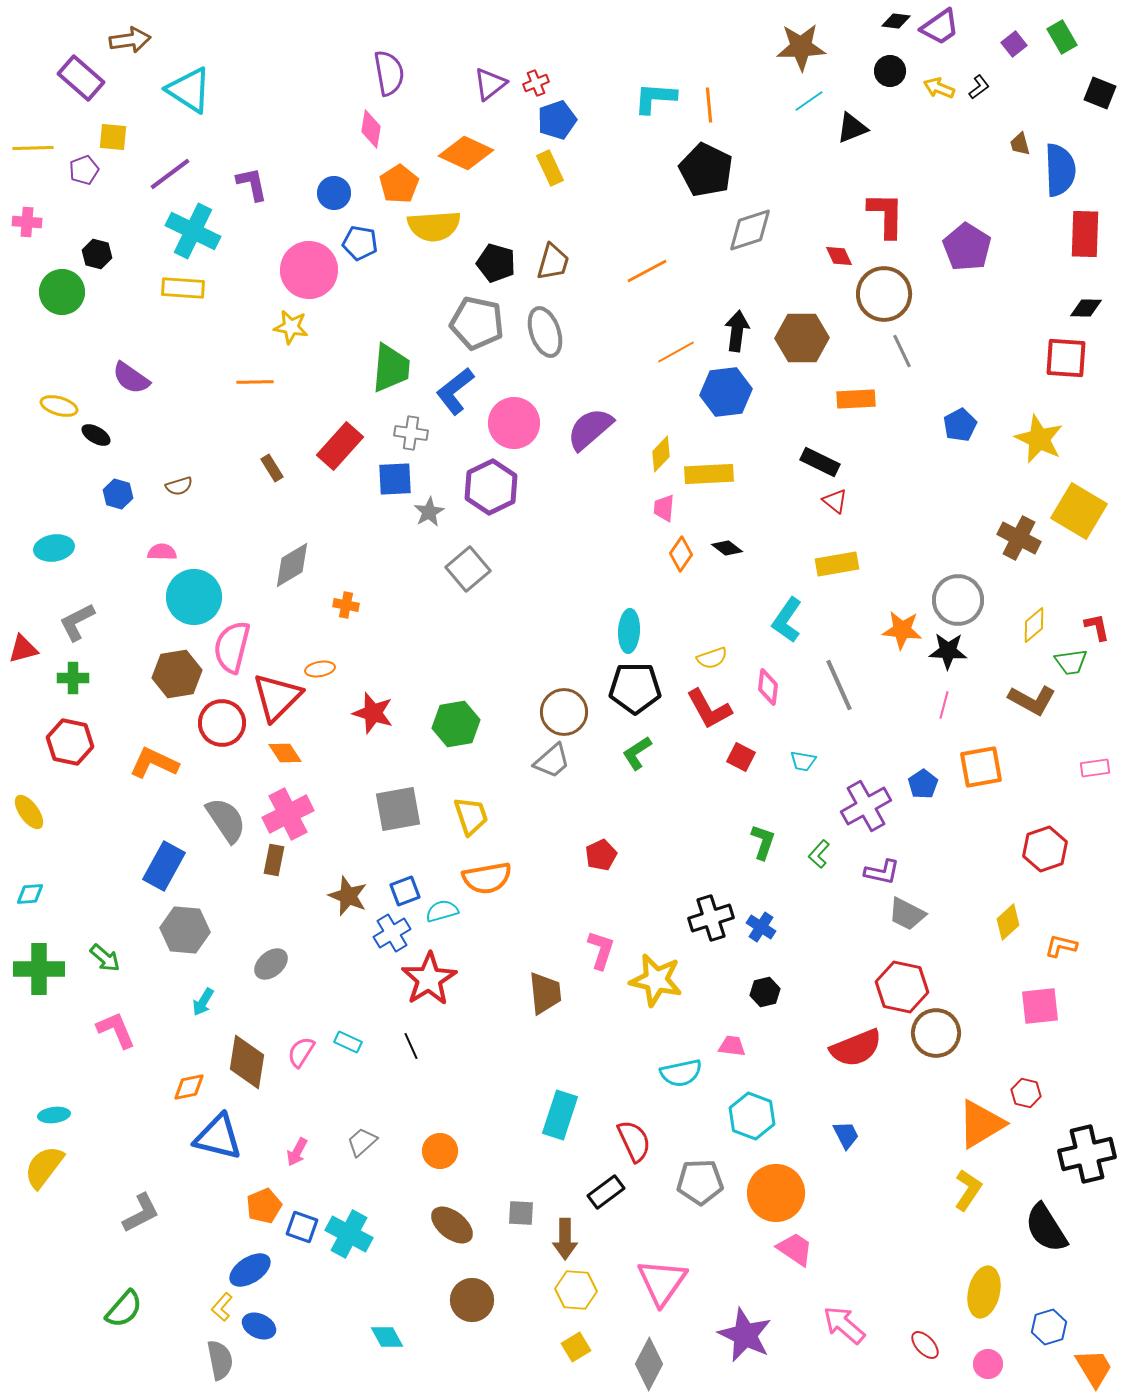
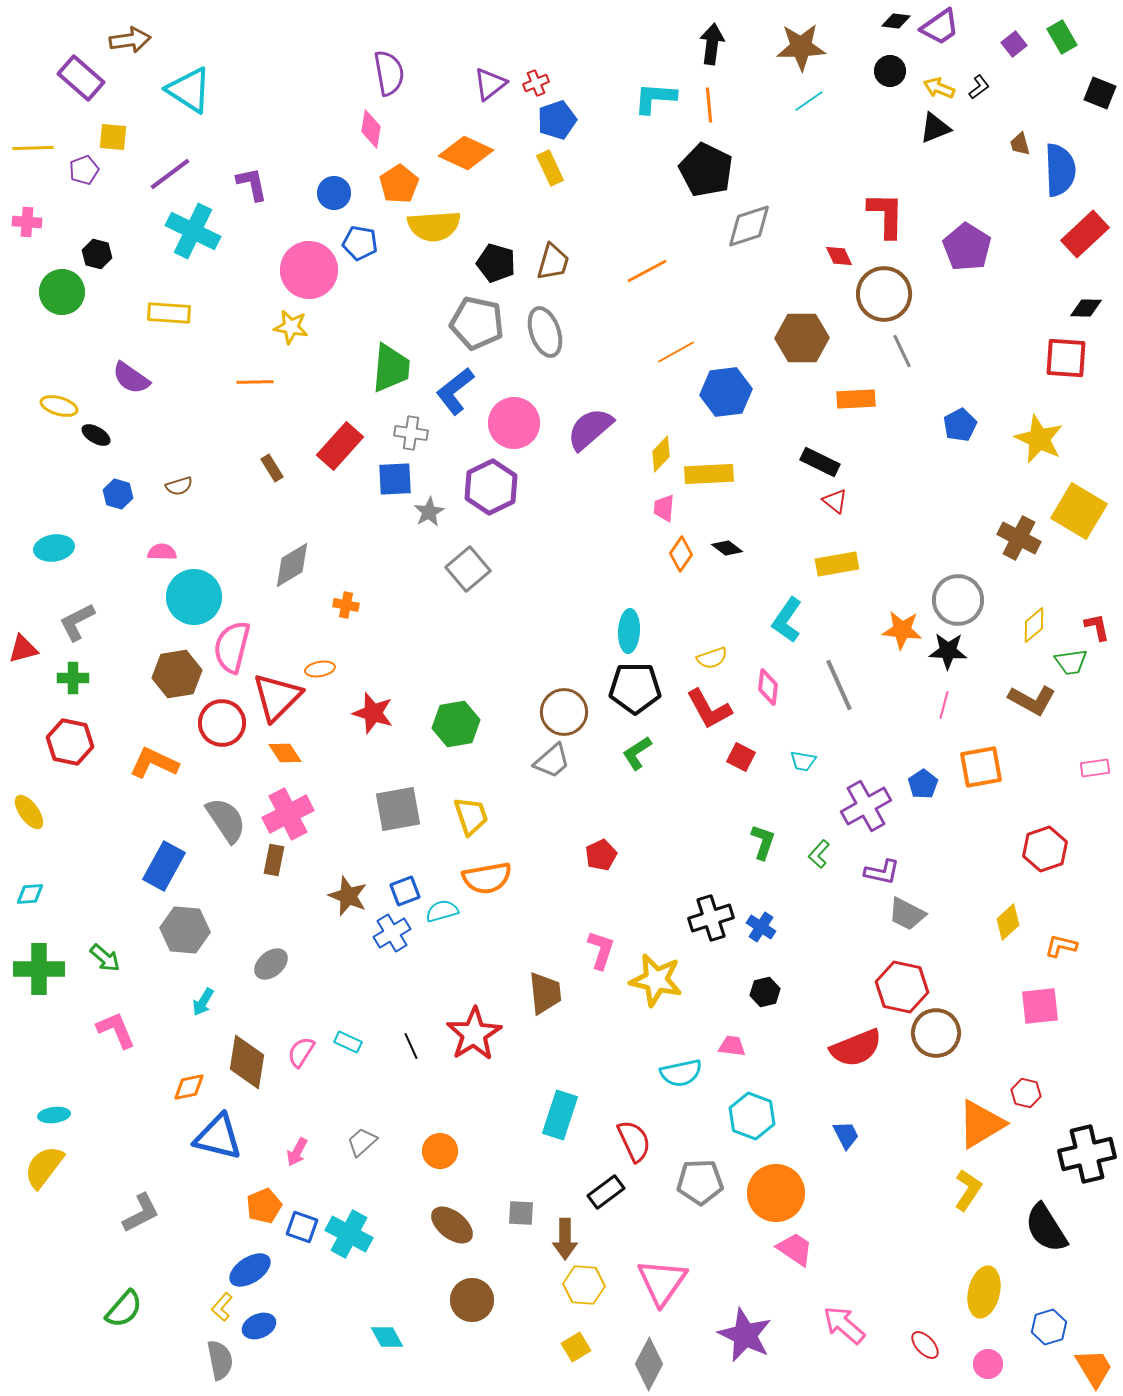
black triangle at (852, 128): moved 83 px right
gray diamond at (750, 230): moved 1 px left, 4 px up
red rectangle at (1085, 234): rotated 45 degrees clockwise
yellow rectangle at (183, 288): moved 14 px left, 25 px down
black arrow at (737, 331): moved 25 px left, 287 px up
red star at (429, 979): moved 45 px right, 55 px down
yellow hexagon at (576, 1290): moved 8 px right, 5 px up
blue ellipse at (259, 1326): rotated 48 degrees counterclockwise
